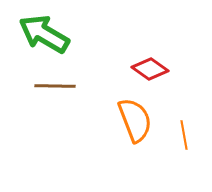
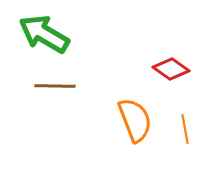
red diamond: moved 21 px right
orange line: moved 1 px right, 6 px up
